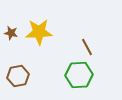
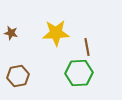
yellow star: moved 17 px right, 1 px down
brown line: rotated 18 degrees clockwise
green hexagon: moved 2 px up
